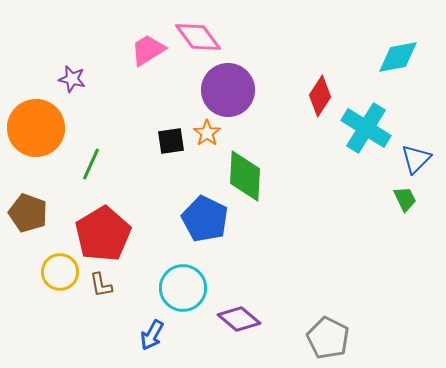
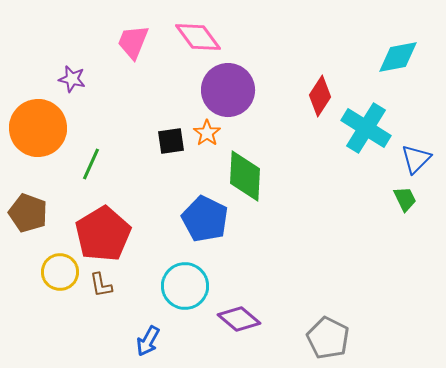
pink trapezoid: moved 15 px left, 8 px up; rotated 36 degrees counterclockwise
orange circle: moved 2 px right
cyan circle: moved 2 px right, 2 px up
blue arrow: moved 4 px left, 6 px down
